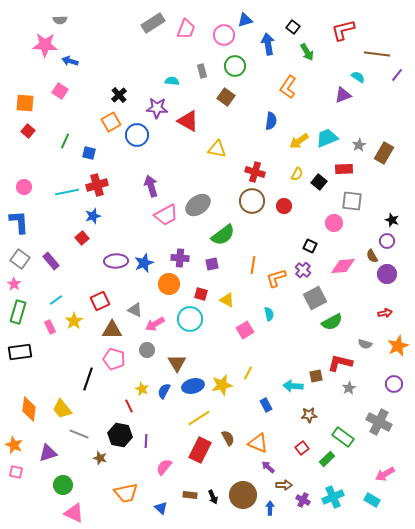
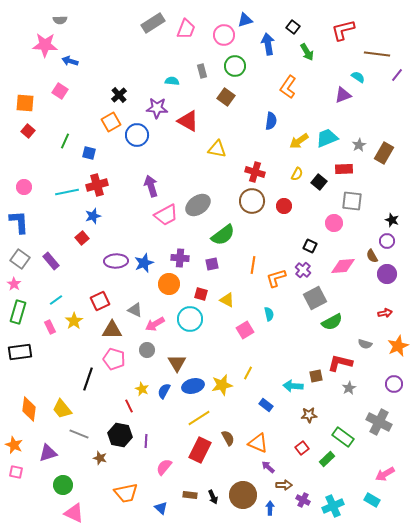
blue rectangle at (266, 405): rotated 24 degrees counterclockwise
cyan cross at (333, 497): moved 9 px down
